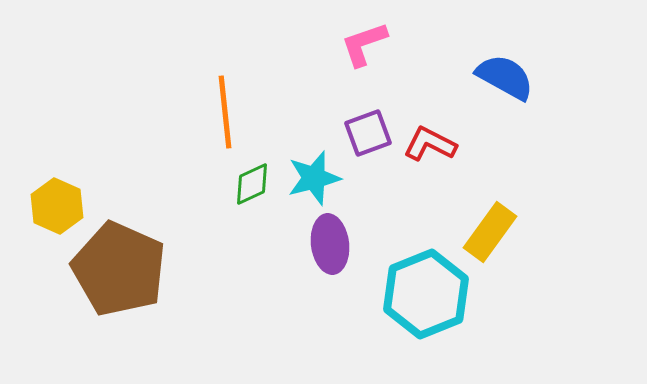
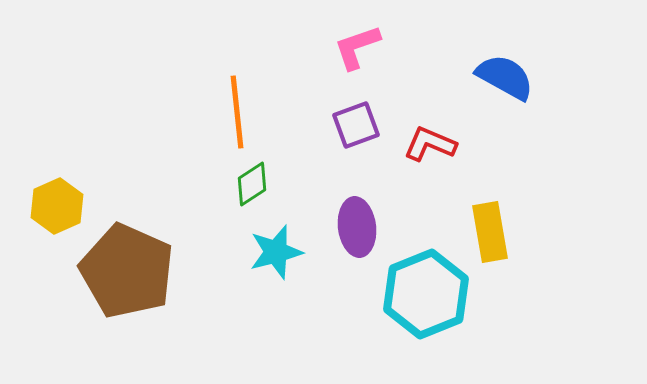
pink L-shape: moved 7 px left, 3 px down
orange line: moved 12 px right
purple square: moved 12 px left, 8 px up
red L-shape: rotated 4 degrees counterclockwise
cyan star: moved 38 px left, 74 px down
green diamond: rotated 9 degrees counterclockwise
yellow hexagon: rotated 12 degrees clockwise
yellow rectangle: rotated 46 degrees counterclockwise
purple ellipse: moved 27 px right, 17 px up
brown pentagon: moved 8 px right, 2 px down
